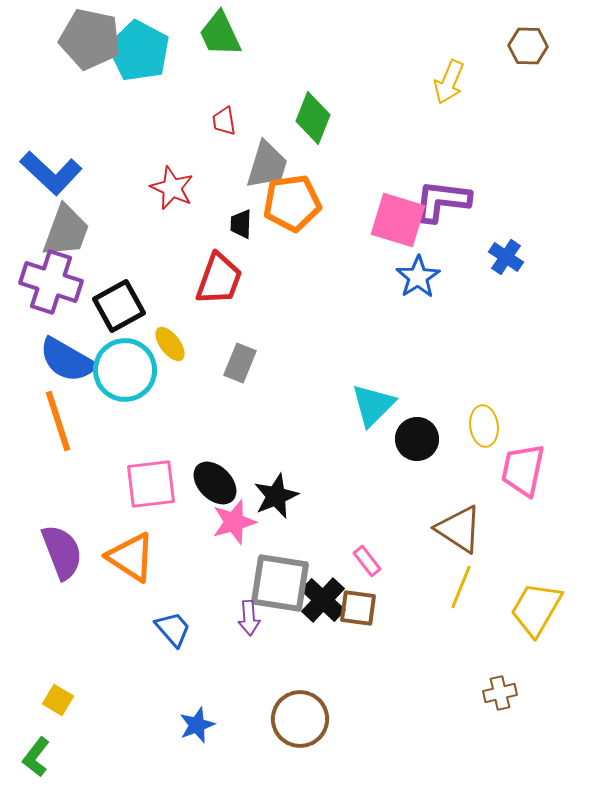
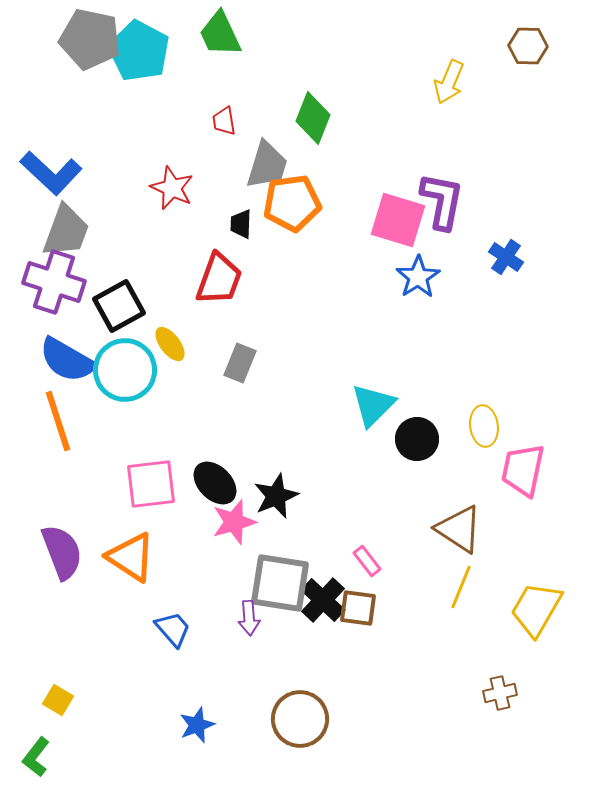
purple L-shape at (442, 201): rotated 94 degrees clockwise
purple cross at (51, 282): moved 3 px right
